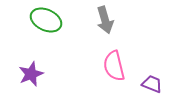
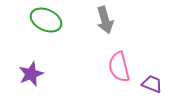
pink semicircle: moved 5 px right, 1 px down
